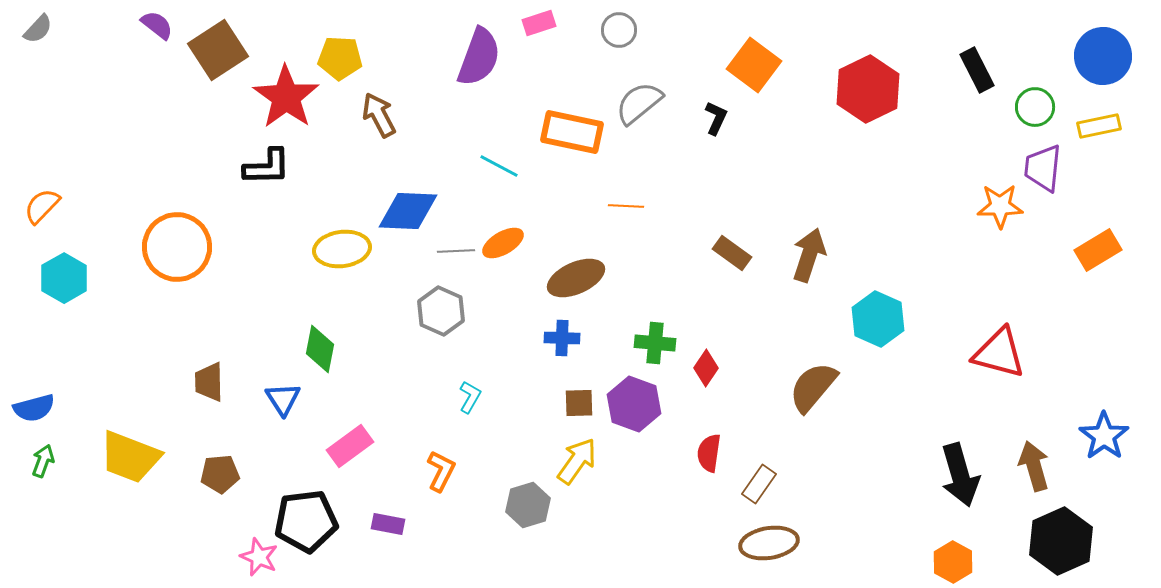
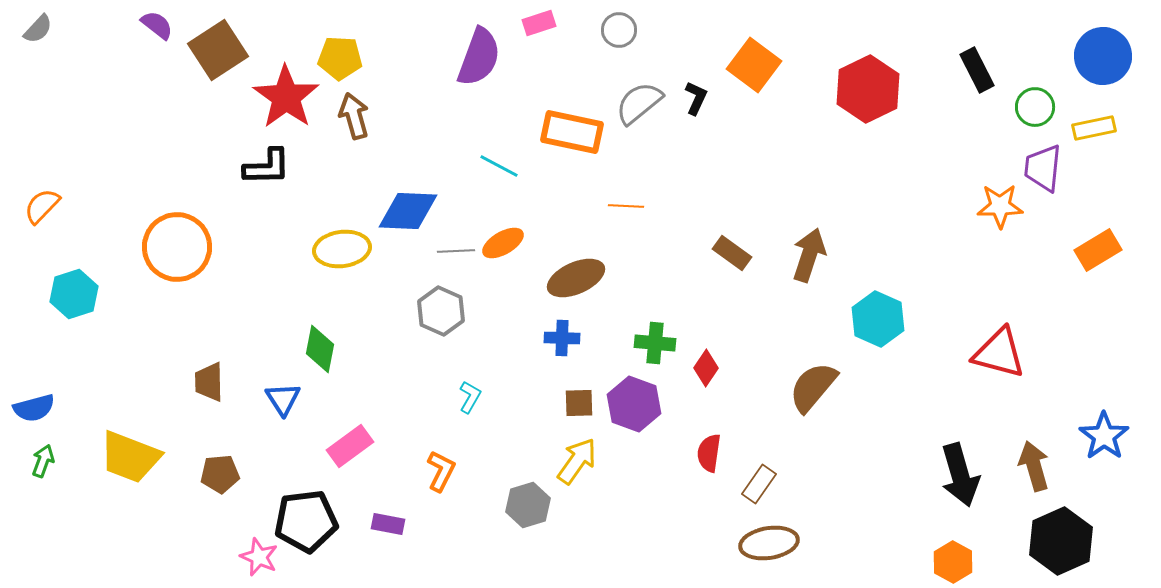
brown arrow at (379, 115): moved 25 px left, 1 px down; rotated 12 degrees clockwise
black L-shape at (716, 118): moved 20 px left, 20 px up
yellow rectangle at (1099, 126): moved 5 px left, 2 px down
cyan hexagon at (64, 278): moved 10 px right, 16 px down; rotated 12 degrees clockwise
